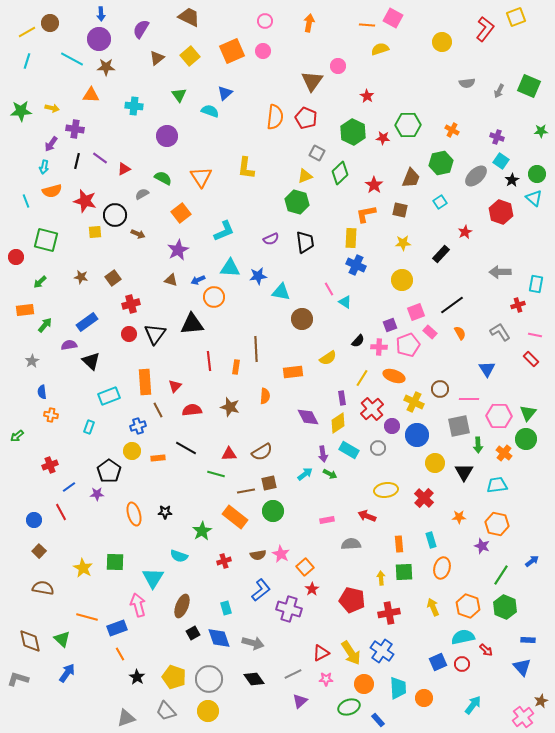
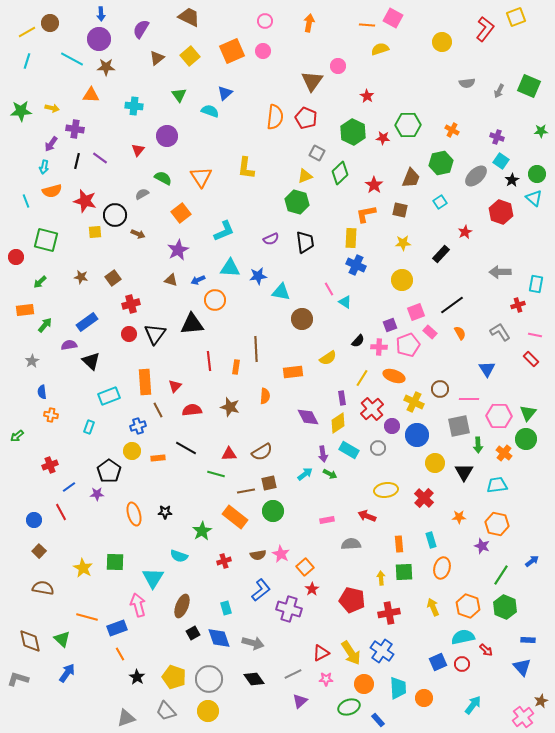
red triangle at (124, 169): moved 14 px right, 19 px up; rotated 24 degrees counterclockwise
orange circle at (214, 297): moved 1 px right, 3 px down
